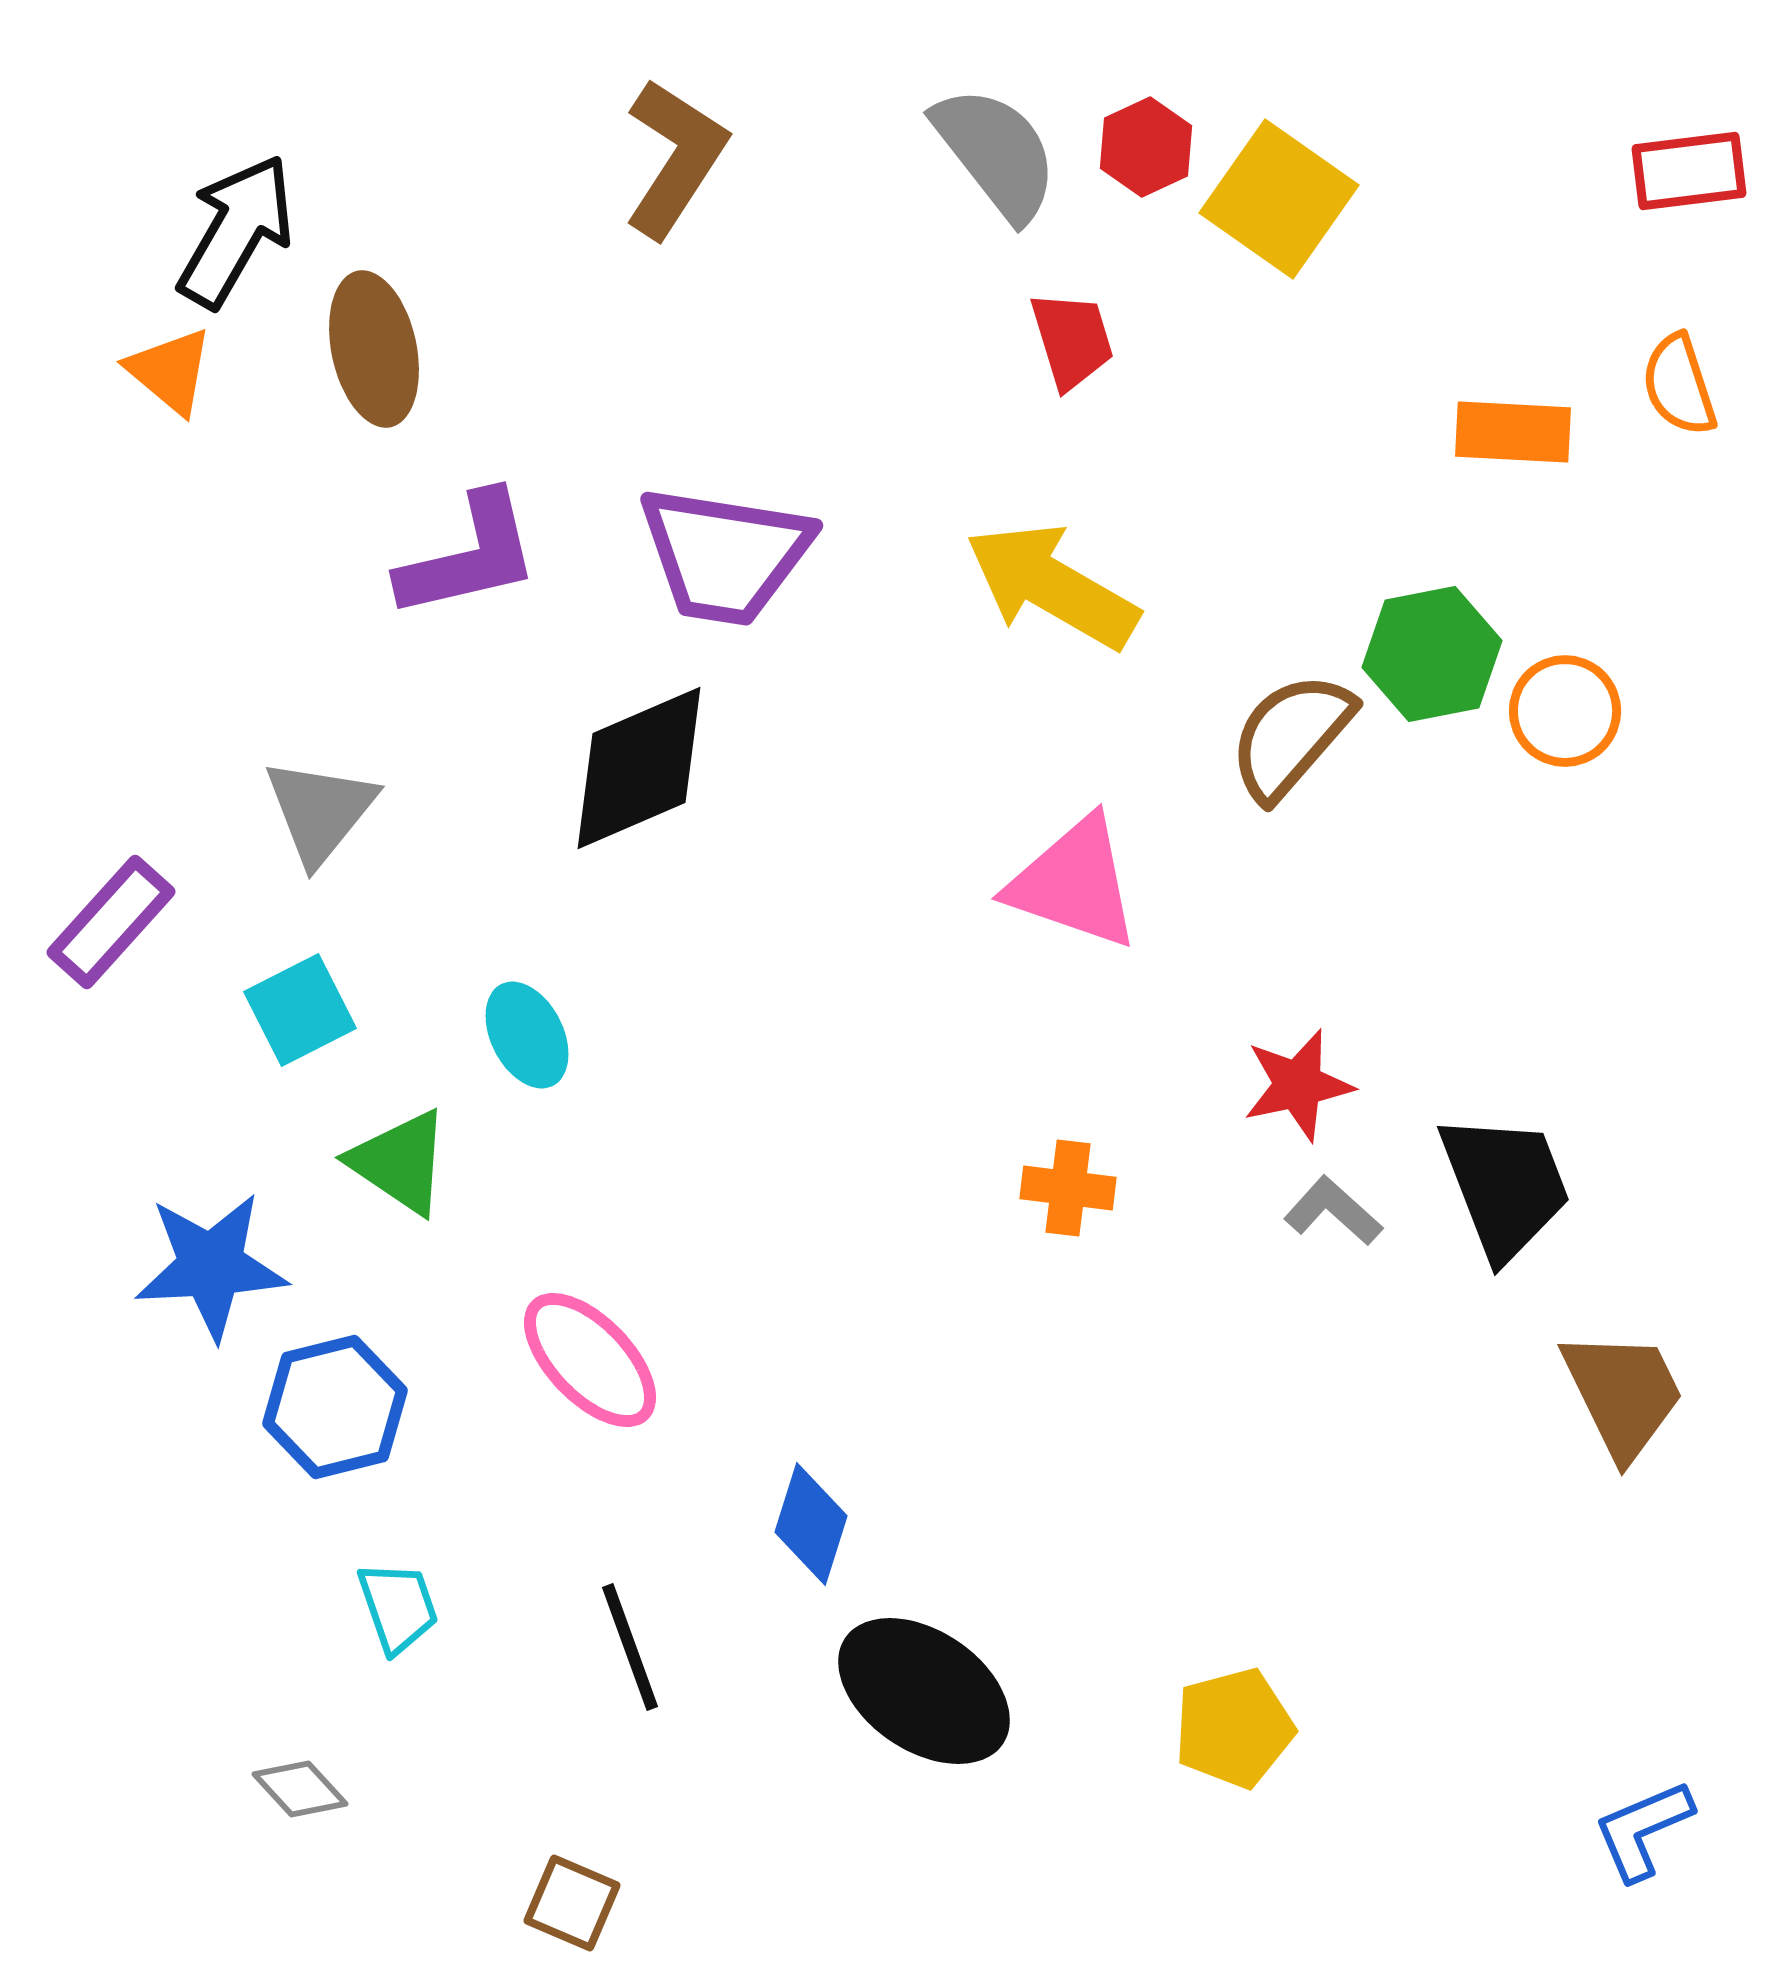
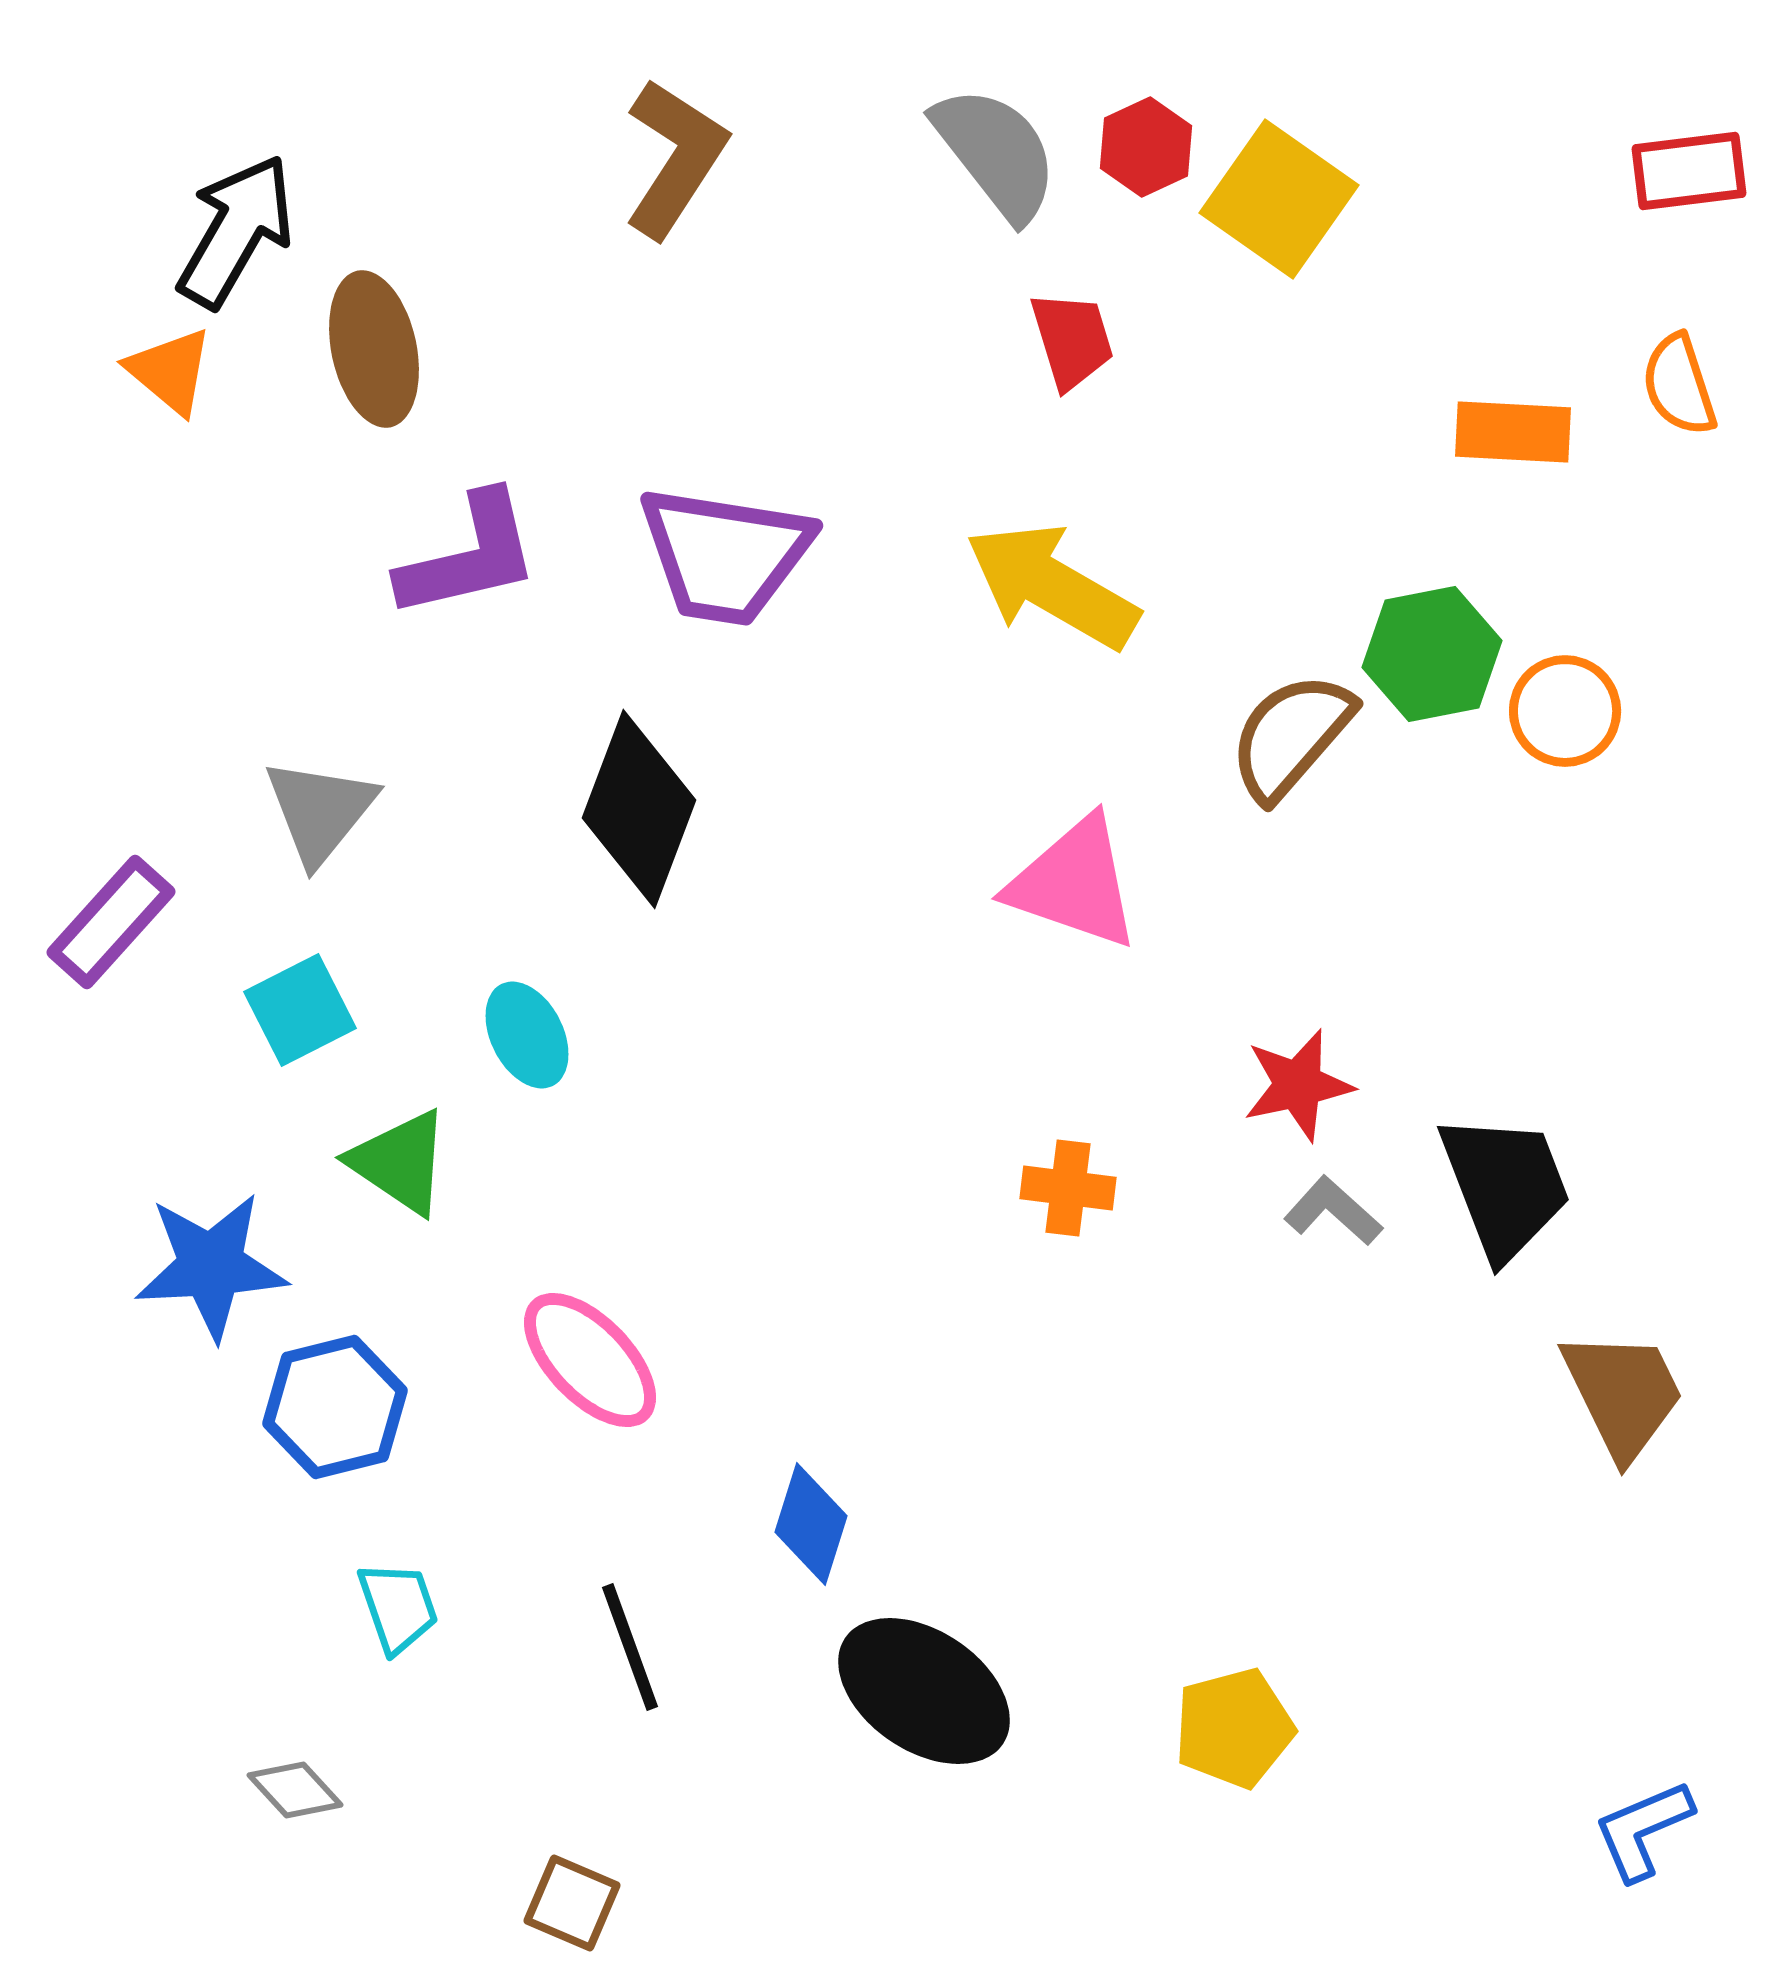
black diamond: moved 41 px down; rotated 46 degrees counterclockwise
gray diamond: moved 5 px left, 1 px down
